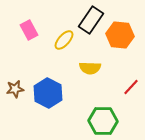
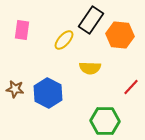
pink rectangle: moved 7 px left; rotated 36 degrees clockwise
brown star: rotated 18 degrees clockwise
green hexagon: moved 2 px right
